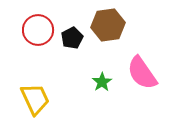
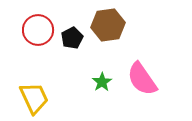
pink semicircle: moved 6 px down
yellow trapezoid: moved 1 px left, 1 px up
